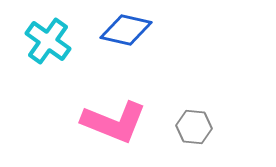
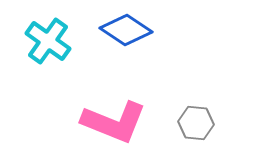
blue diamond: rotated 21 degrees clockwise
gray hexagon: moved 2 px right, 4 px up
